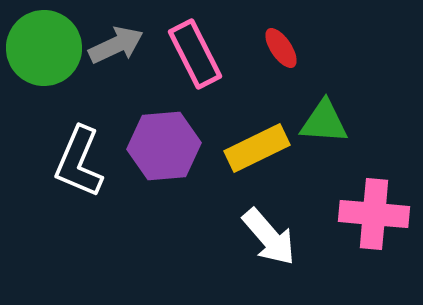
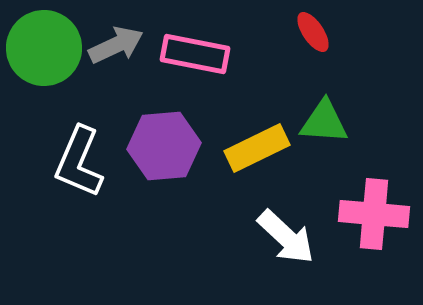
red ellipse: moved 32 px right, 16 px up
pink rectangle: rotated 52 degrees counterclockwise
white arrow: moved 17 px right; rotated 6 degrees counterclockwise
